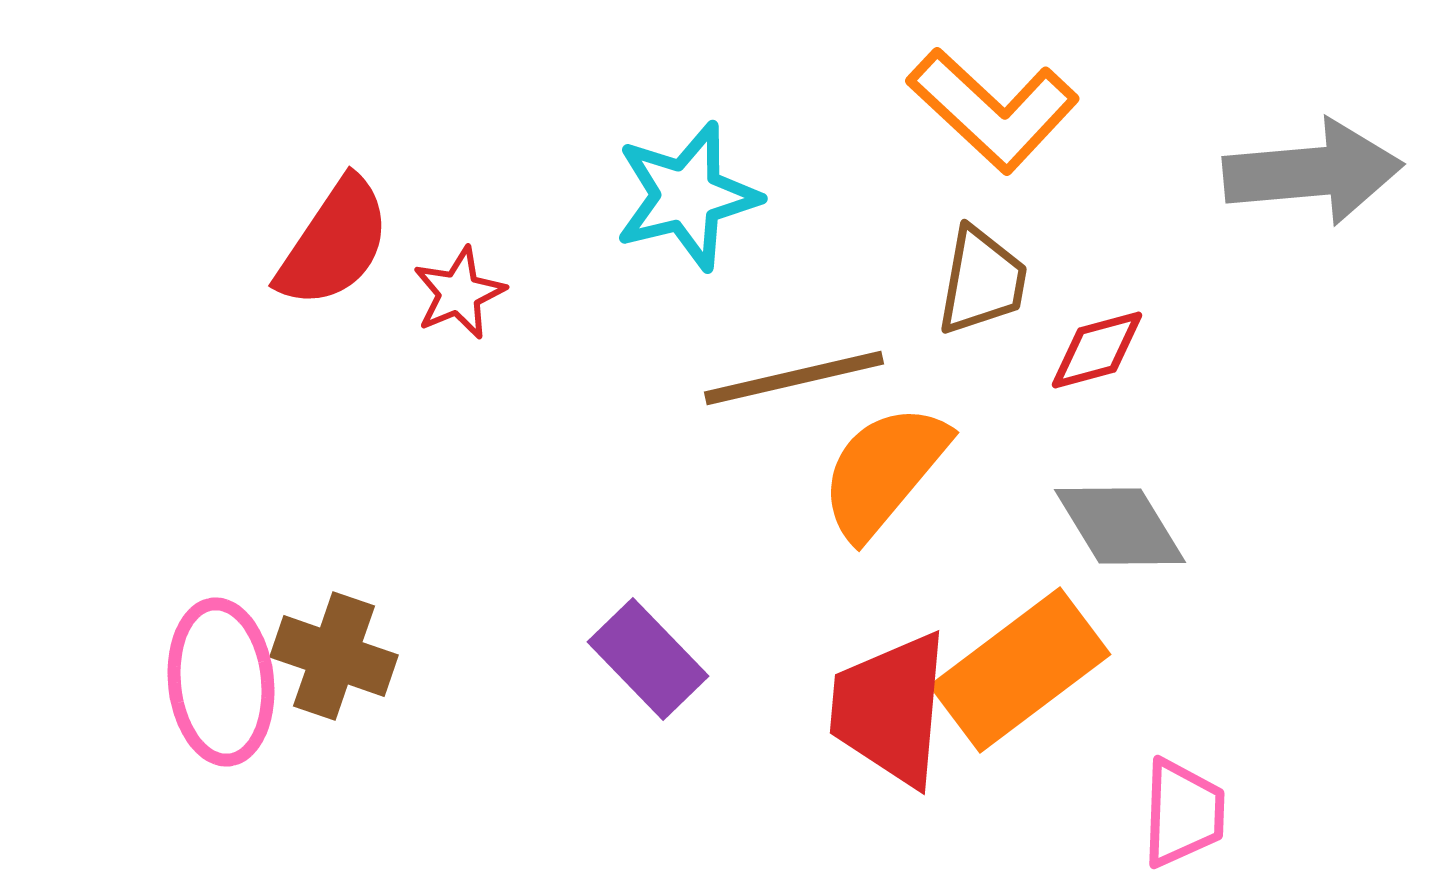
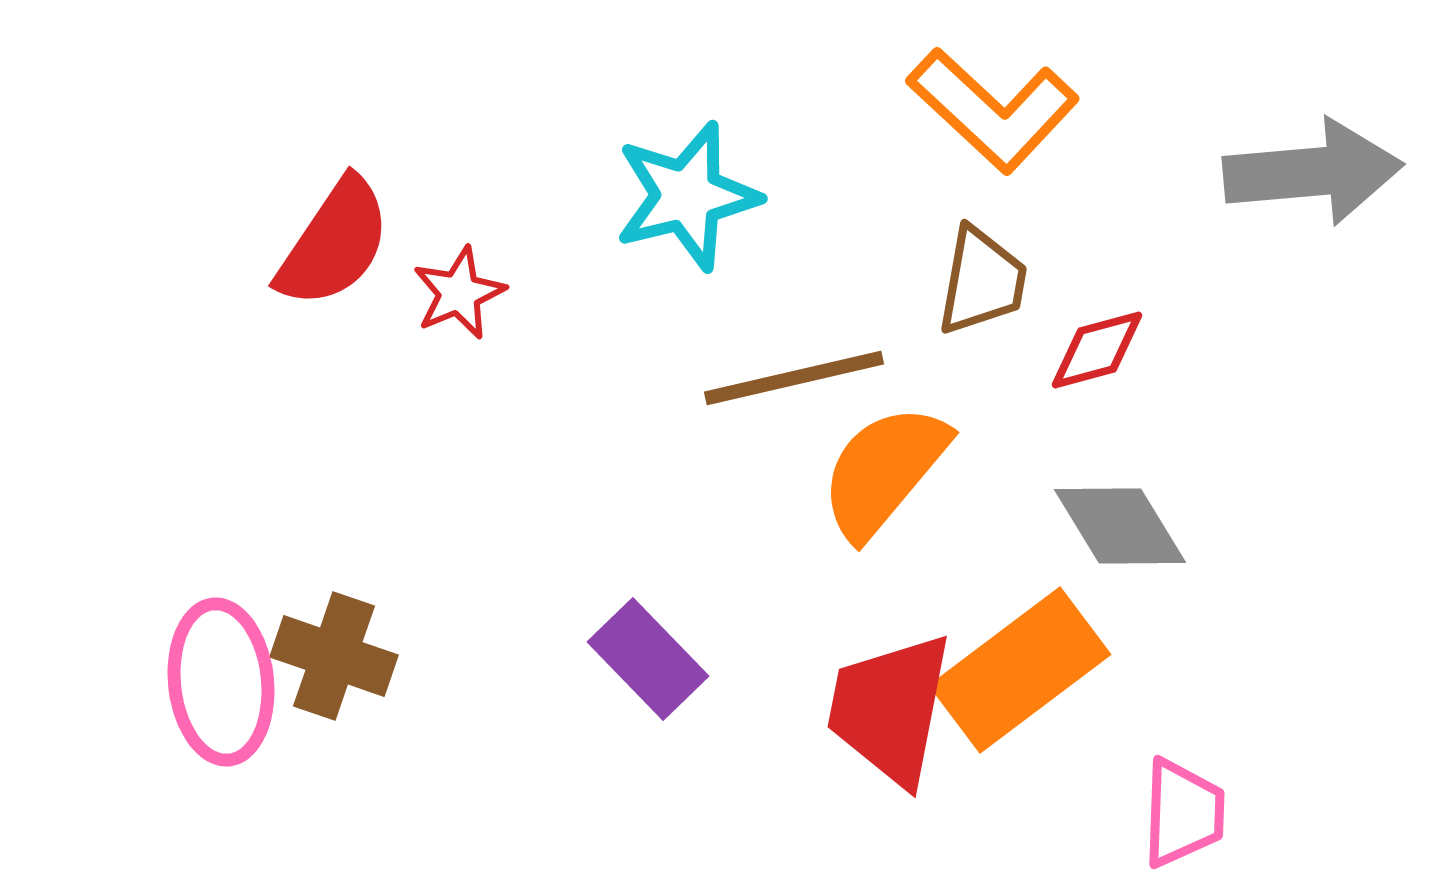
red trapezoid: rotated 6 degrees clockwise
